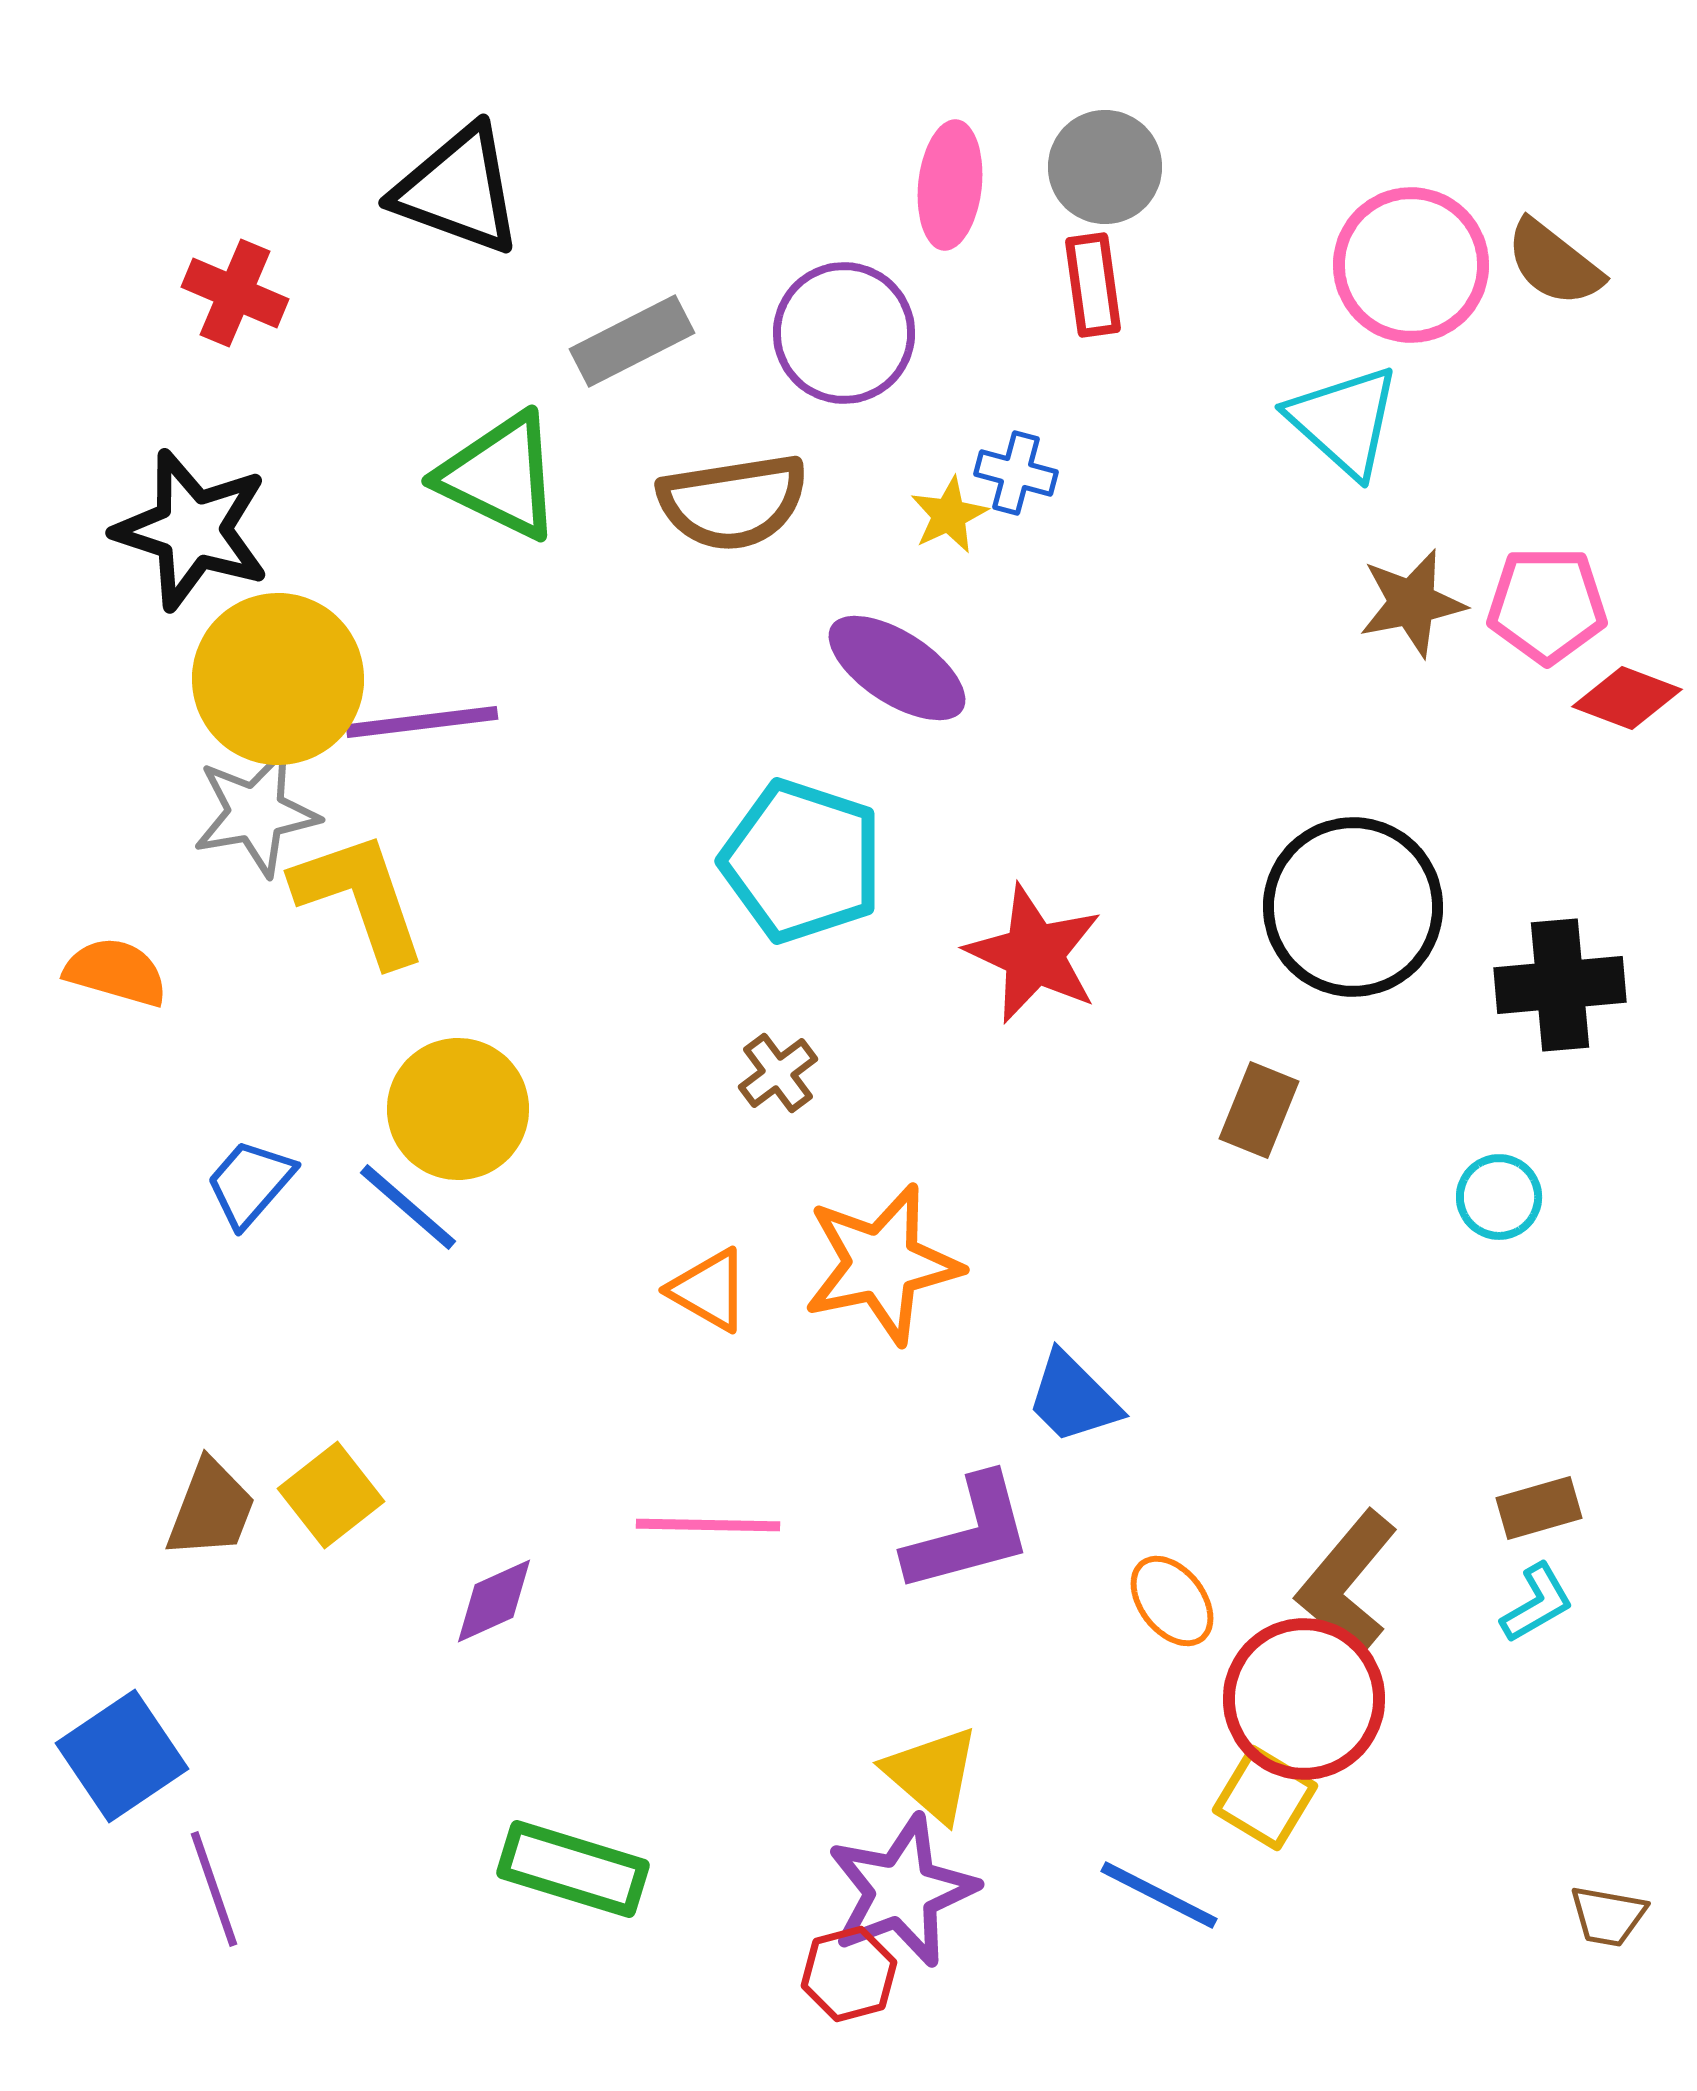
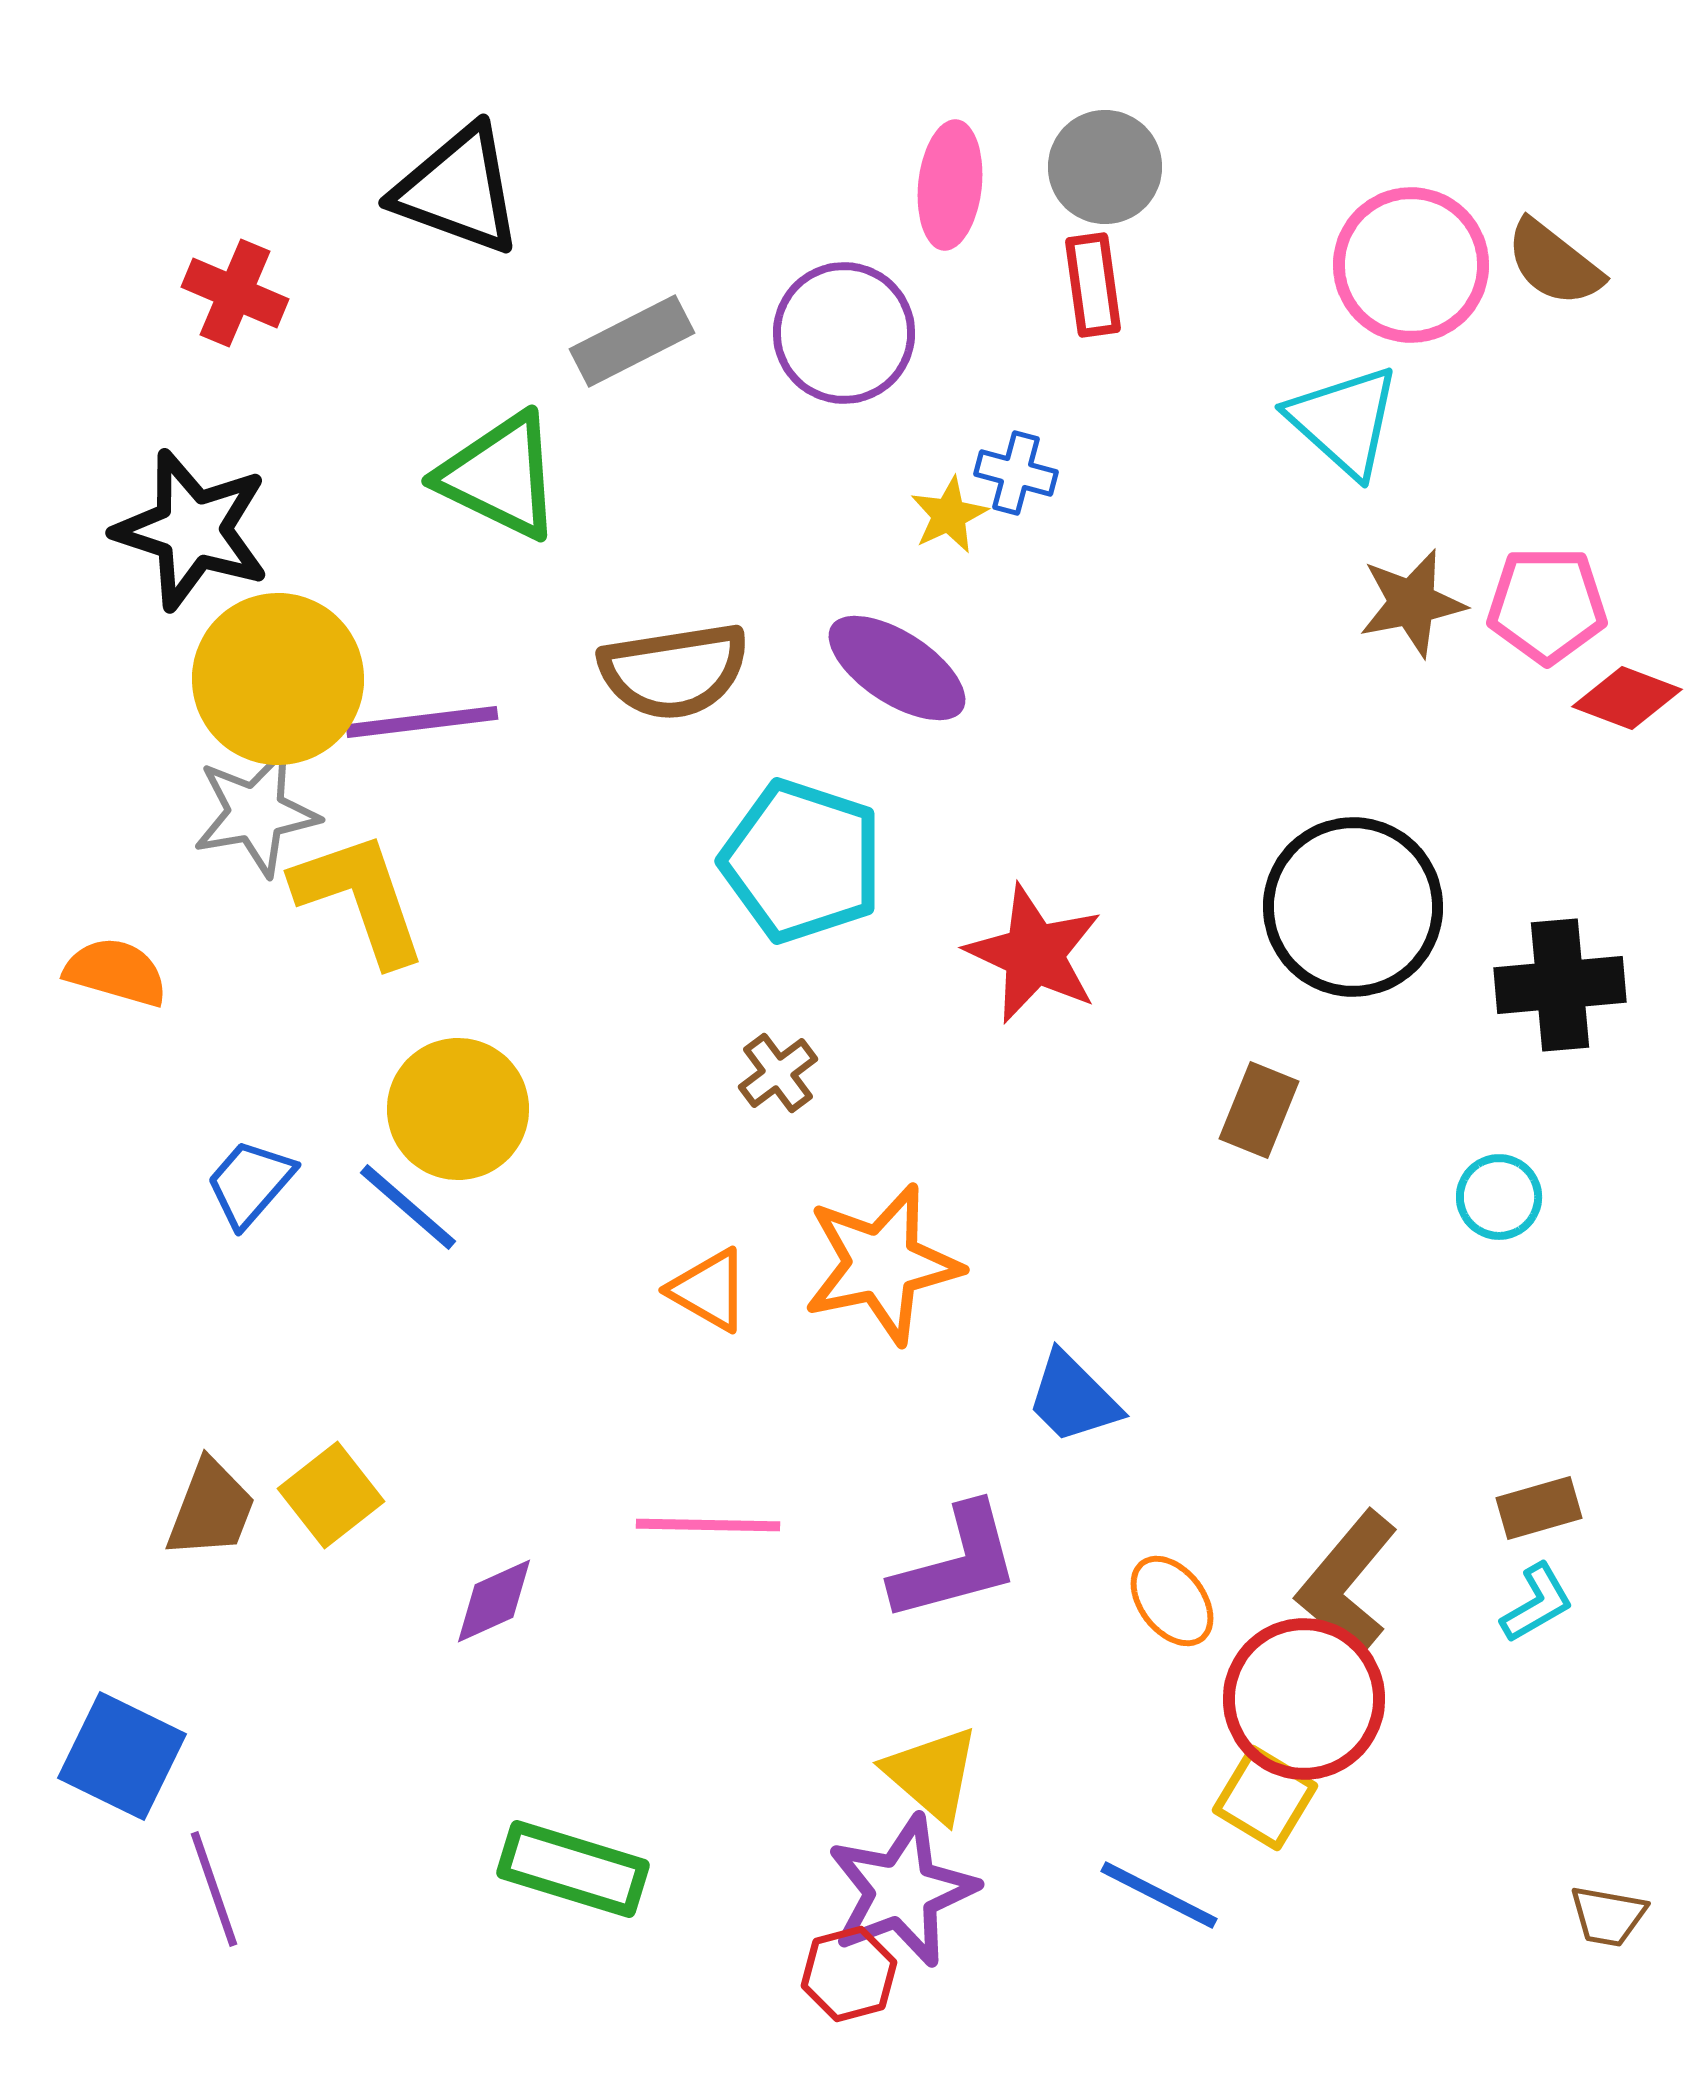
brown semicircle at (733, 502): moved 59 px left, 169 px down
purple L-shape at (969, 1534): moved 13 px left, 29 px down
blue square at (122, 1756): rotated 30 degrees counterclockwise
